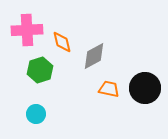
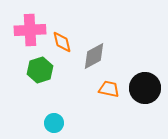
pink cross: moved 3 px right
cyan circle: moved 18 px right, 9 px down
